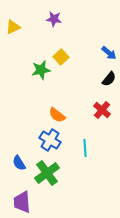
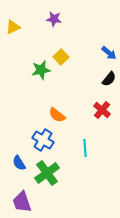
blue cross: moved 7 px left
purple trapezoid: rotated 15 degrees counterclockwise
